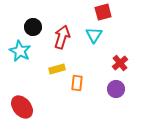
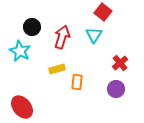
red square: rotated 36 degrees counterclockwise
black circle: moved 1 px left
orange rectangle: moved 1 px up
